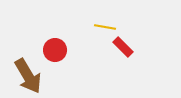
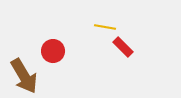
red circle: moved 2 px left, 1 px down
brown arrow: moved 4 px left
